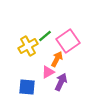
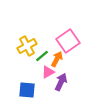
green line: moved 3 px left, 20 px down
yellow cross: moved 1 px left
blue square: moved 3 px down
